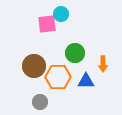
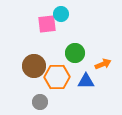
orange arrow: rotated 112 degrees counterclockwise
orange hexagon: moved 1 px left
